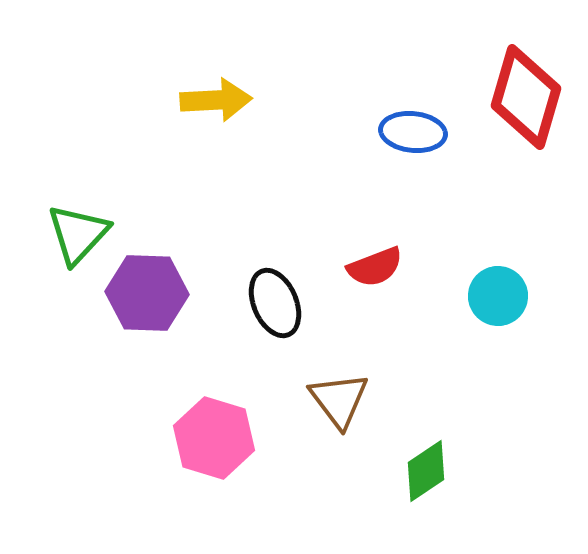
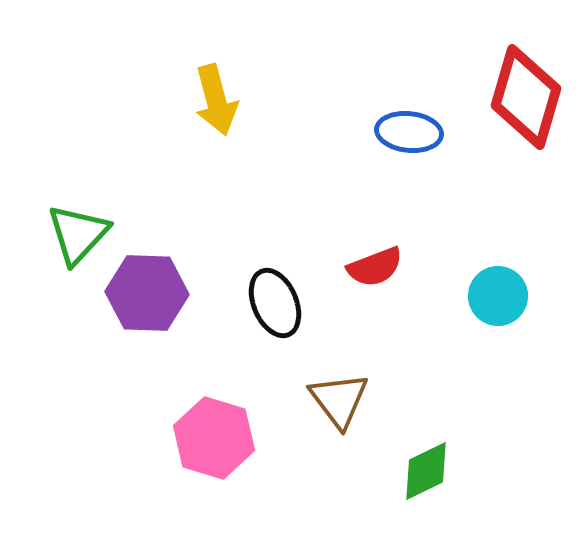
yellow arrow: rotated 78 degrees clockwise
blue ellipse: moved 4 px left
green diamond: rotated 8 degrees clockwise
